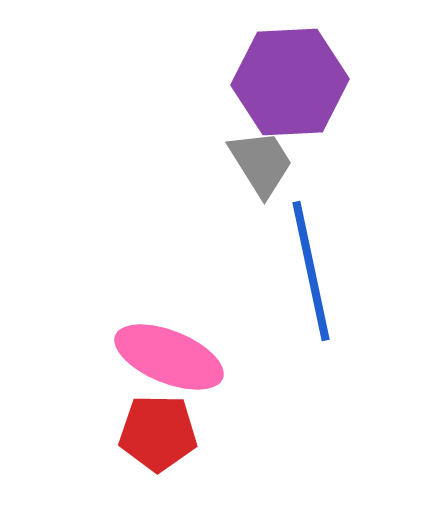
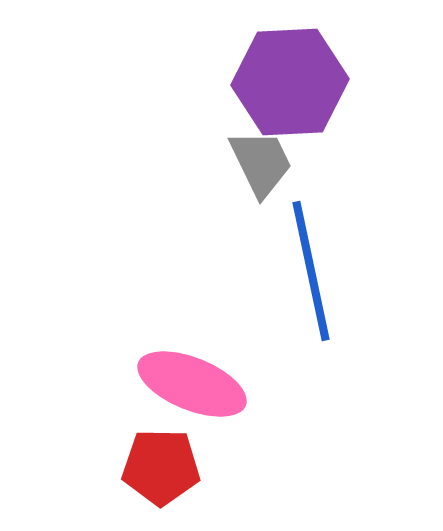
gray trapezoid: rotated 6 degrees clockwise
pink ellipse: moved 23 px right, 27 px down
red pentagon: moved 3 px right, 34 px down
